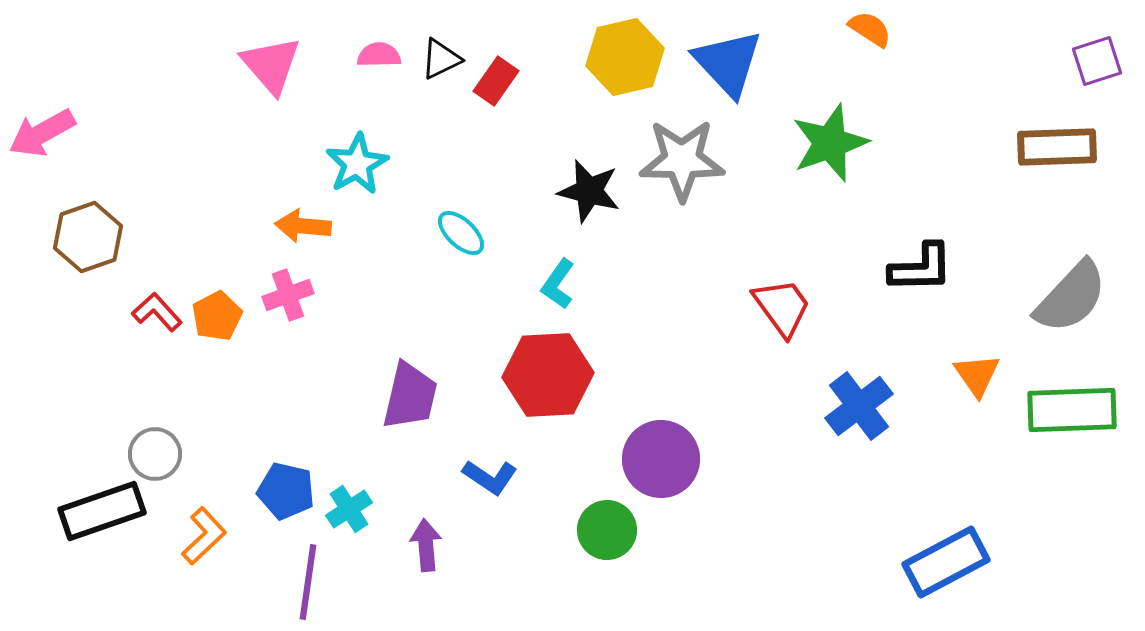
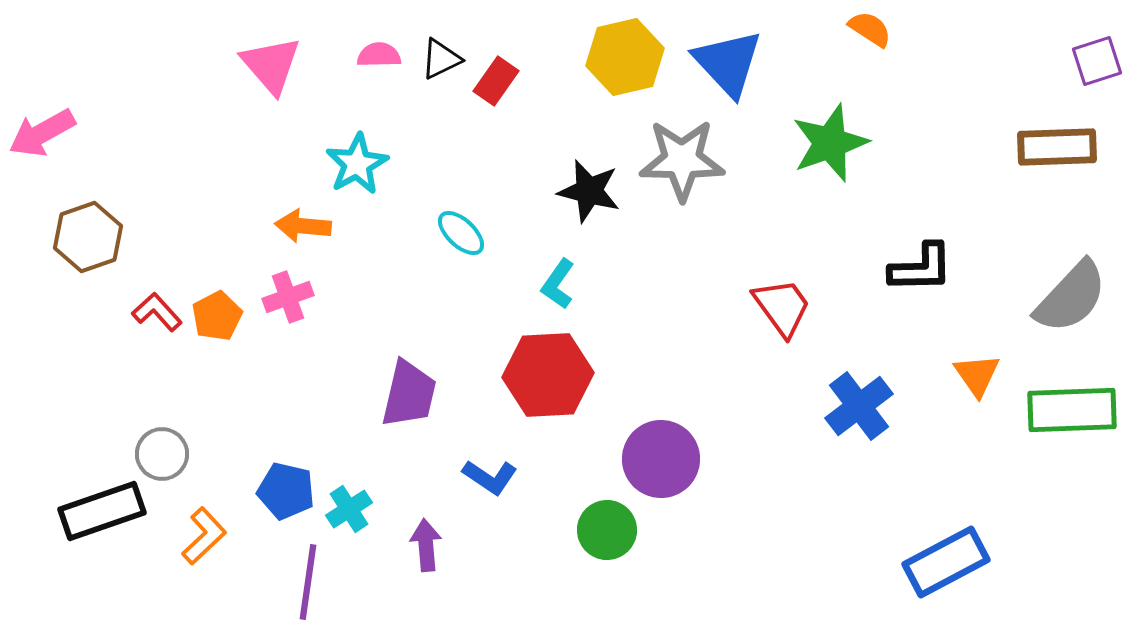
pink cross: moved 2 px down
purple trapezoid: moved 1 px left, 2 px up
gray circle: moved 7 px right
